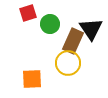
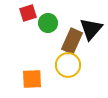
green circle: moved 2 px left, 1 px up
black triangle: rotated 15 degrees clockwise
brown rectangle: moved 1 px left
yellow circle: moved 2 px down
